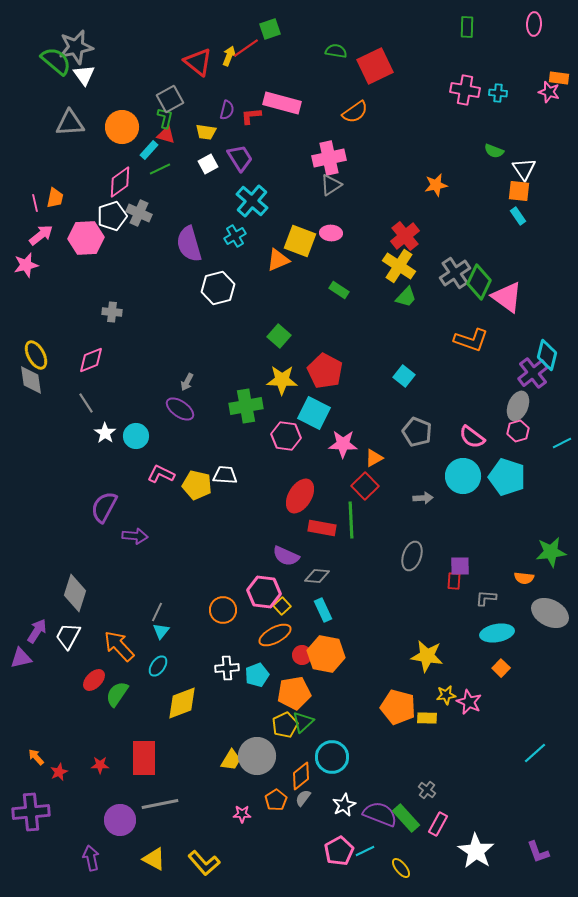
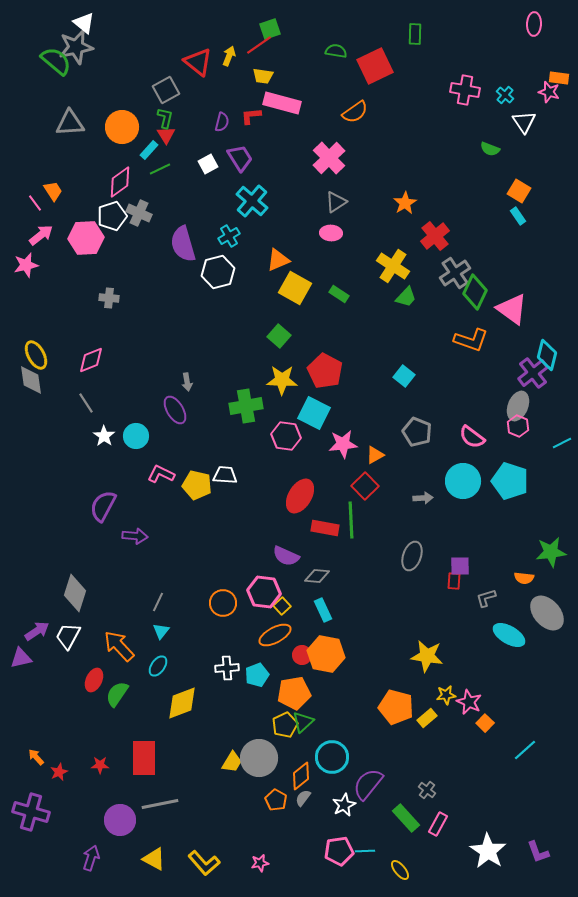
green rectangle at (467, 27): moved 52 px left, 7 px down
red line at (246, 48): moved 13 px right, 3 px up
white triangle at (84, 75): moved 52 px up; rotated 15 degrees counterclockwise
cyan cross at (498, 93): moved 7 px right, 2 px down; rotated 36 degrees clockwise
gray square at (170, 99): moved 4 px left, 9 px up
purple semicircle at (227, 110): moved 5 px left, 12 px down
yellow trapezoid at (206, 132): moved 57 px right, 56 px up
red triangle at (166, 135): rotated 42 degrees clockwise
green semicircle at (494, 151): moved 4 px left, 2 px up
pink cross at (329, 158): rotated 32 degrees counterclockwise
white triangle at (524, 169): moved 47 px up
gray triangle at (331, 185): moved 5 px right, 17 px down
orange star at (436, 185): moved 31 px left, 18 px down; rotated 20 degrees counterclockwise
orange square at (519, 191): rotated 25 degrees clockwise
orange trapezoid at (55, 198): moved 2 px left, 7 px up; rotated 45 degrees counterclockwise
pink line at (35, 203): rotated 24 degrees counterclockwise
cyan cross at (235, 236): moved 6 px left
red cross at (405, 236): moved 30 px right
yellow square at (300, 241): moved 5 px left, 47 px down; rotated 8 degrees clockwise
purple semicircle at (189, 244): moved 6 px left
yellow cross at (399, 266): moved 6 px left
green diamond at (479, 282): moved 4 px left, 10 px down
white hexagon at (218, 288): moved 16 px up
green rectangle at (339, 290): moved 4 px down
pink triangle at (507, 297): moved 5 px right, 12 px down
gray cross at (112, 312): moved 3 px left, 14 px up
gray arrow at (187, 382): rotated 36 degrees counterclockwise
purple ellipse at (180, 409): moved 5 px left, 1 px down; rotated 24 degrees clockwise
pink hexagon at (518, 431): moved 5 px up; rotated 20 degrees counterclockwise
white star at (105, 433): moved 1 px left, 3 px down
pink star at (343, 444): rotated 8 degrees counterclockwise
orange triangle at (374, 458): moved 1 px right, 3 px up
cyan circle at (463, 476): moved 5 px down
cyan pentagon at (507, 477): moved 3 px right, 4 px down
purple semicircle at (104, 507): moved 1 px left, 1 px up
red rectangle at (322, 528): moved 3 px right
gray L-shape at (486, 598): rotated 20 degrees counterclockwise
orange circle at (223, 610): moved 7 px up
gray line at (157, 612): moved 1 px right, 10 px up
gray ellipse at (550, 613): moved 3 px left; rotated 21 degrees clockwise
purple arrow at (37, 631): rotated 25 degrees clockwise
cyan ellipse at (497, 633): moved 12 px right, 2 px down; rotated 40 degrees clockwise
orange square at (501, 668): moved 16 px left, 55 px down
red ellipse at (94, 680): rotated 20 degrees counterclockwise
orange pentagon at (398, 707): moved 2 px left
yellow rectangle at (427, 718): rotated 42 degrees counterclockwise
cyan line at (535, 753): moved 10 px left, 3 px up
gray circle at (257, 756): moved 2 px right, 2 px down
yellow trapezoid at (231, 760): moved 1 px right, 2 px down
orange pentagon at (276, 800): rotated 10 degrees counterclockwise
purple cross at (31, 812): rotated 21 degrees clockwise
pink star at (242, 814): moved 18 px right, 49 px down; rotated 12 degrees counterclockwise
purple semicircle at (380, 814): moved 12 px left, 30 px up; rotated 72 degrees counterclockwise
pink pentagon at (339, 851): rotated 20 degrees clockwise
cyan line at (365, 851): rotated 24 degrees clockwise
white star at (476, 851): moved 12 px right
purple arrow at (91, 858): rotated 30 degrees clockwise
yellow ellipse at (401, 868): moved 1 px left, 2 px down
